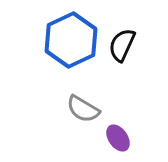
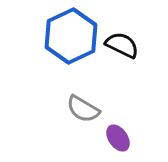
blue hexagon: moved 4 px up
black semicircle: rotated 92 degrees clockwise
